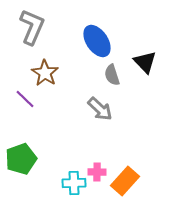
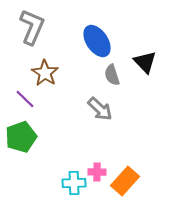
green pentagon: moved 22 px up
